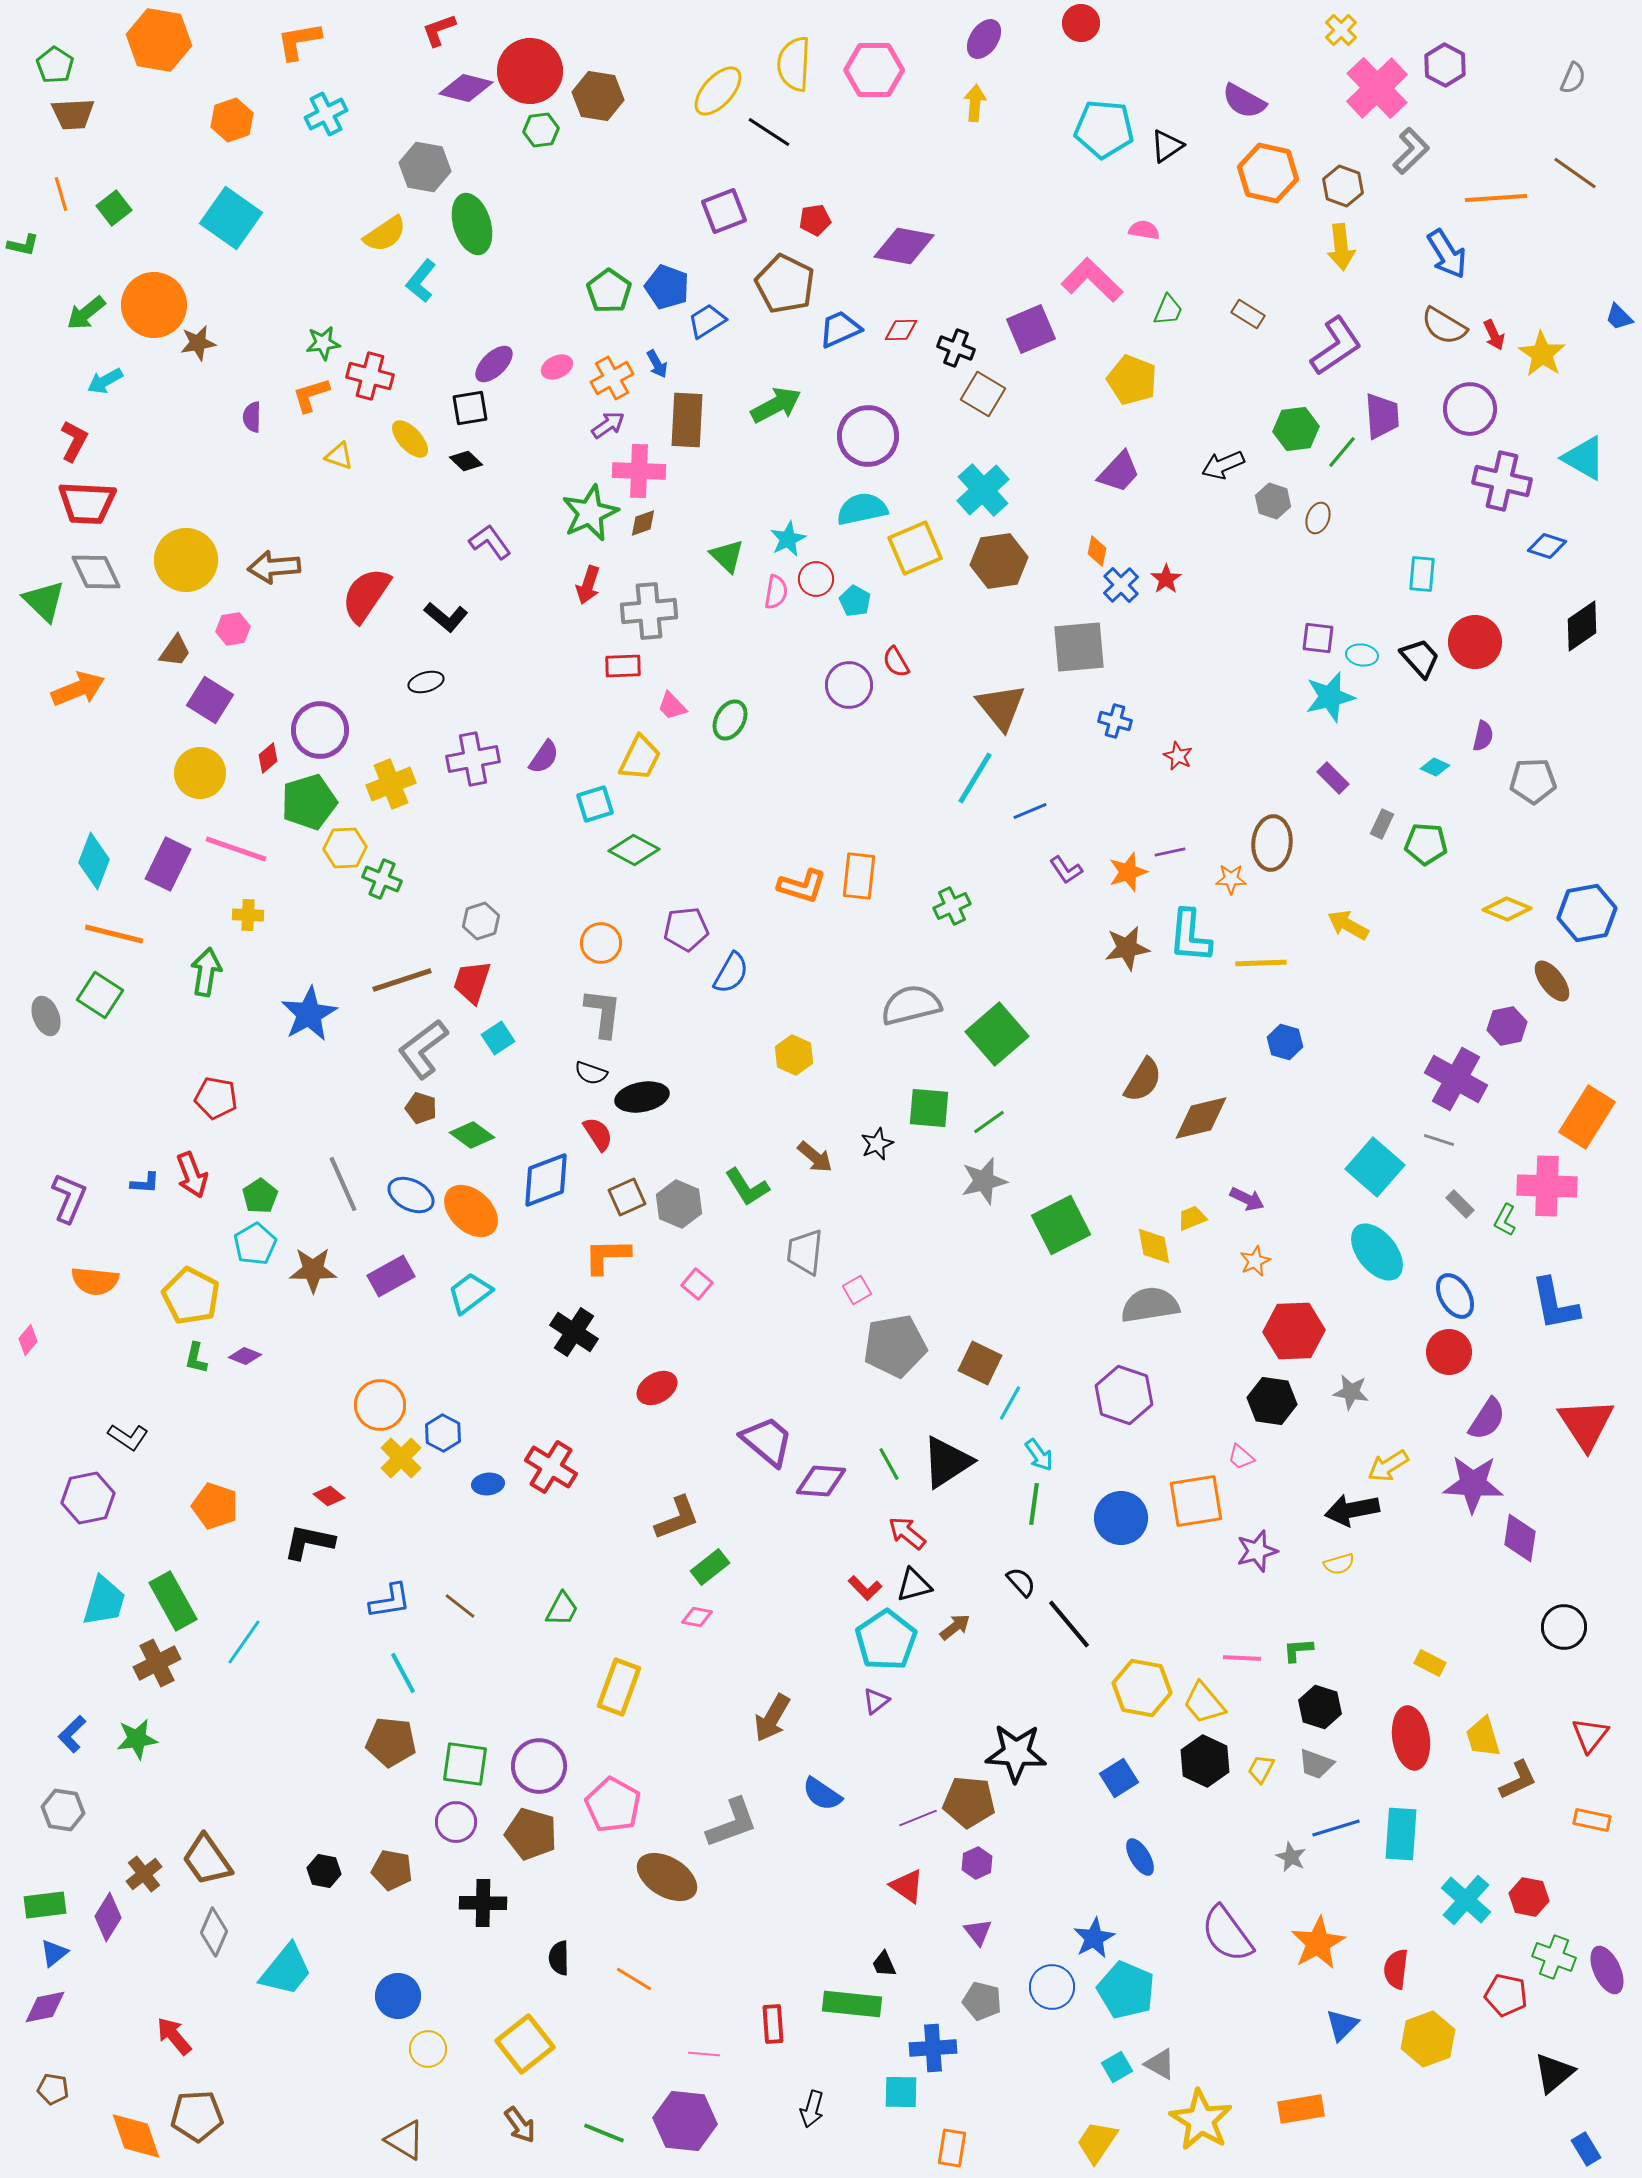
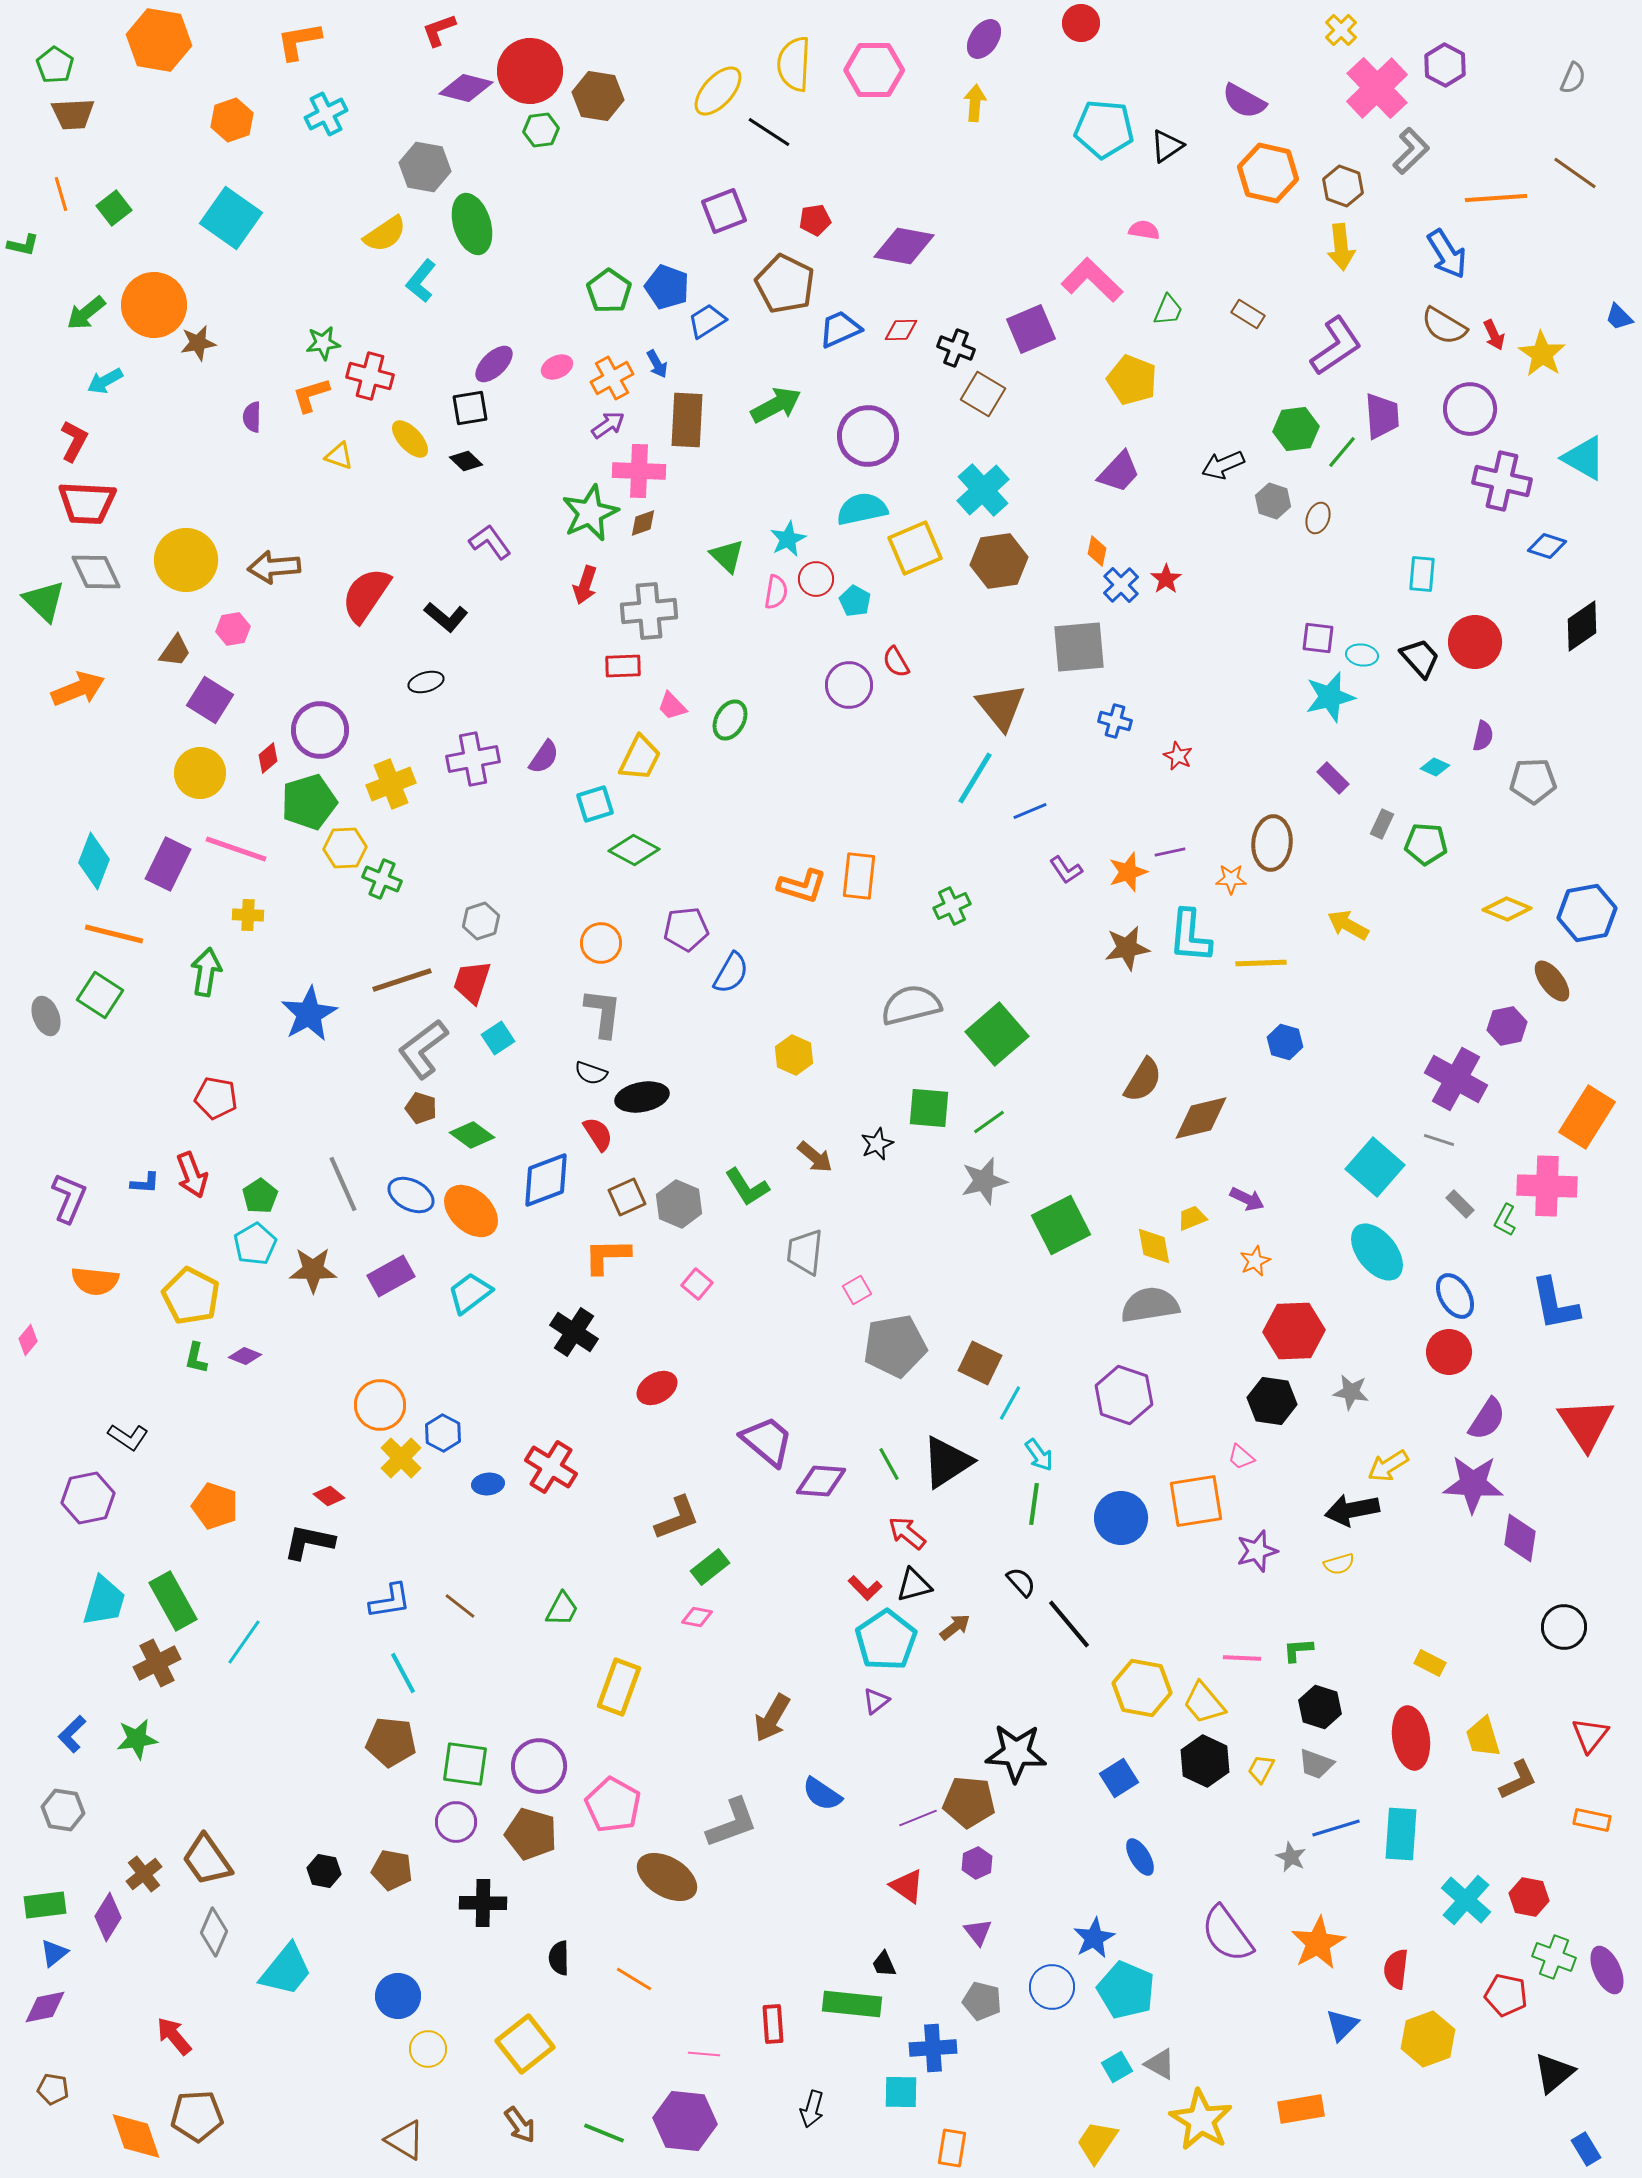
red arrow at (588, 585): moved 3 px left
